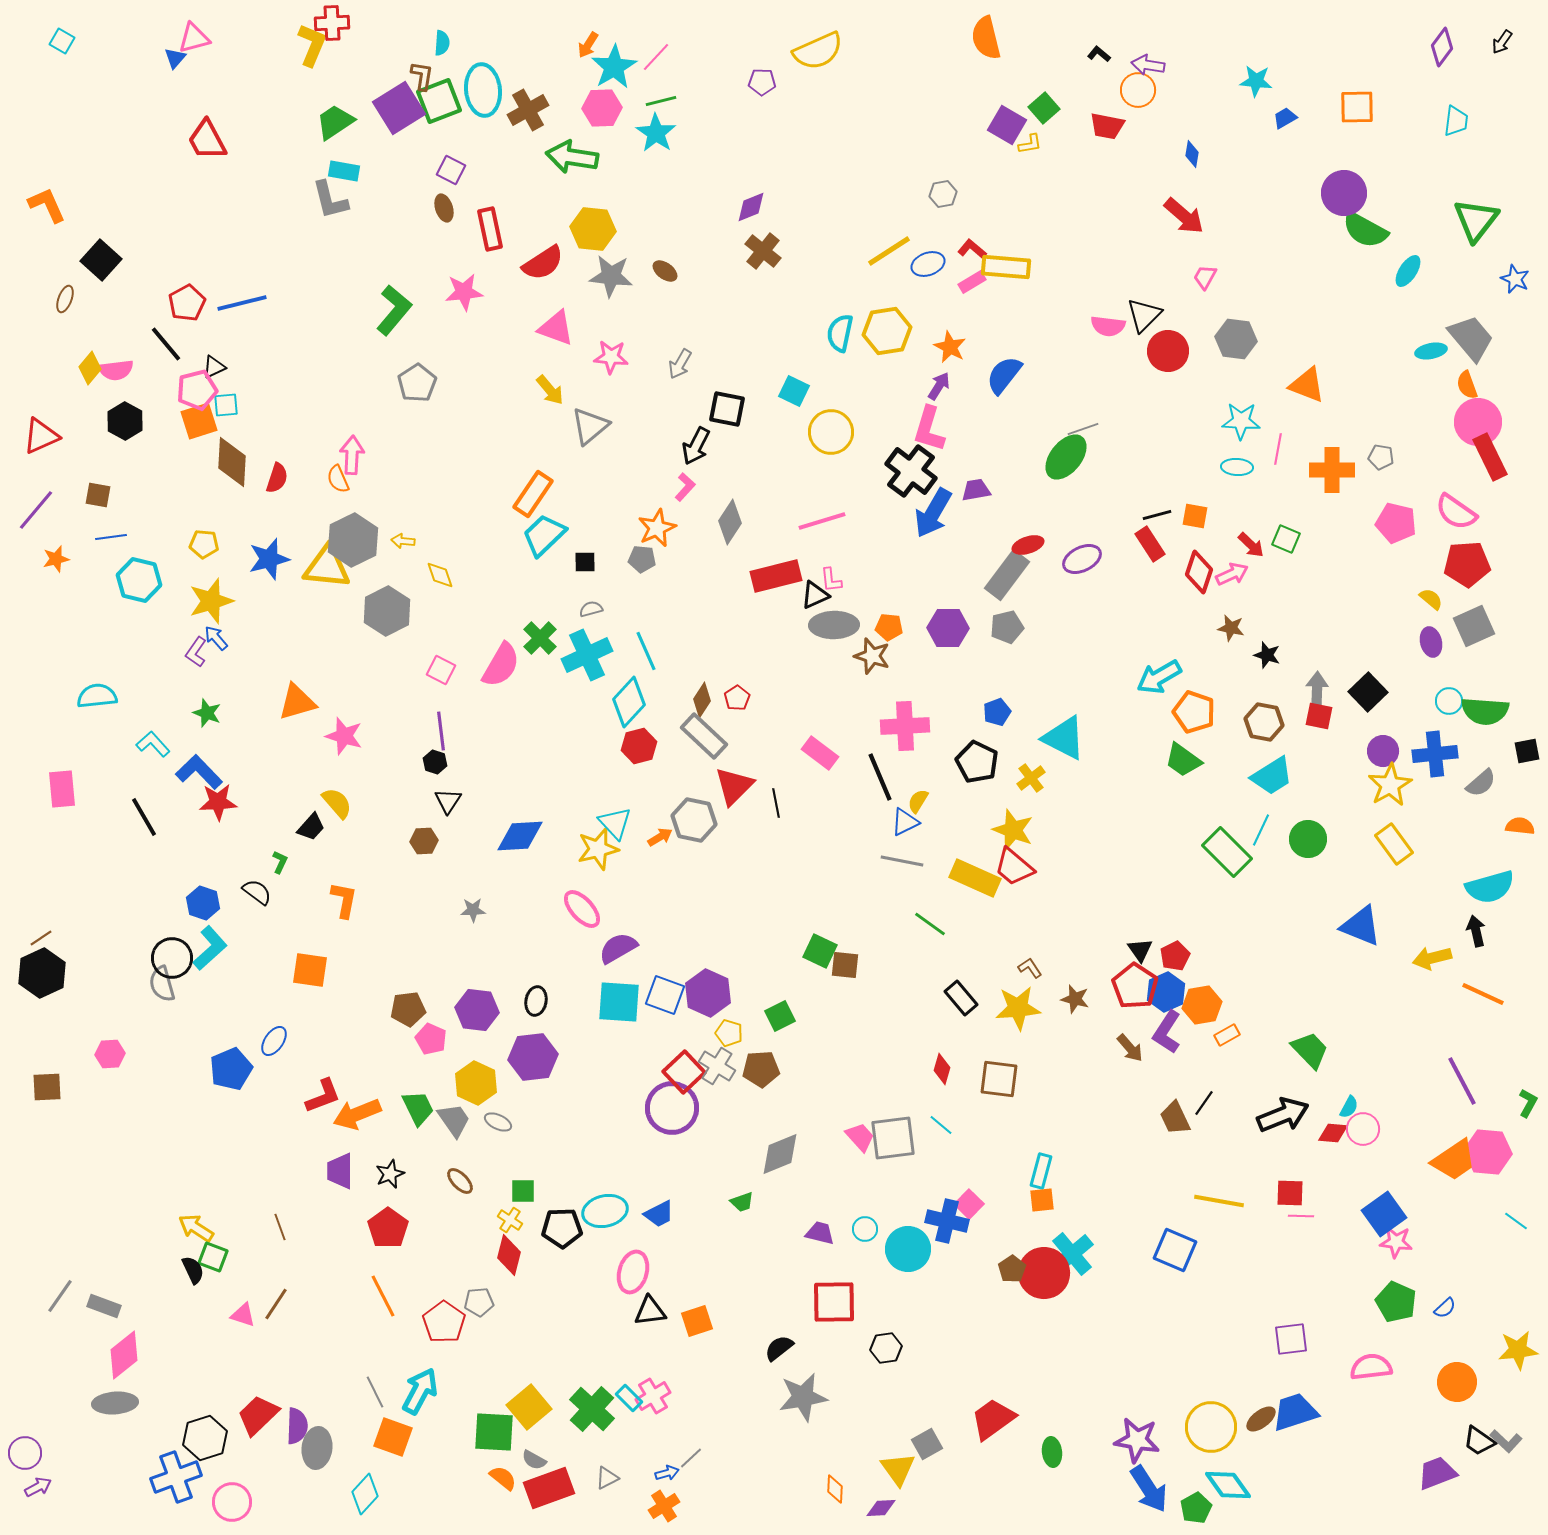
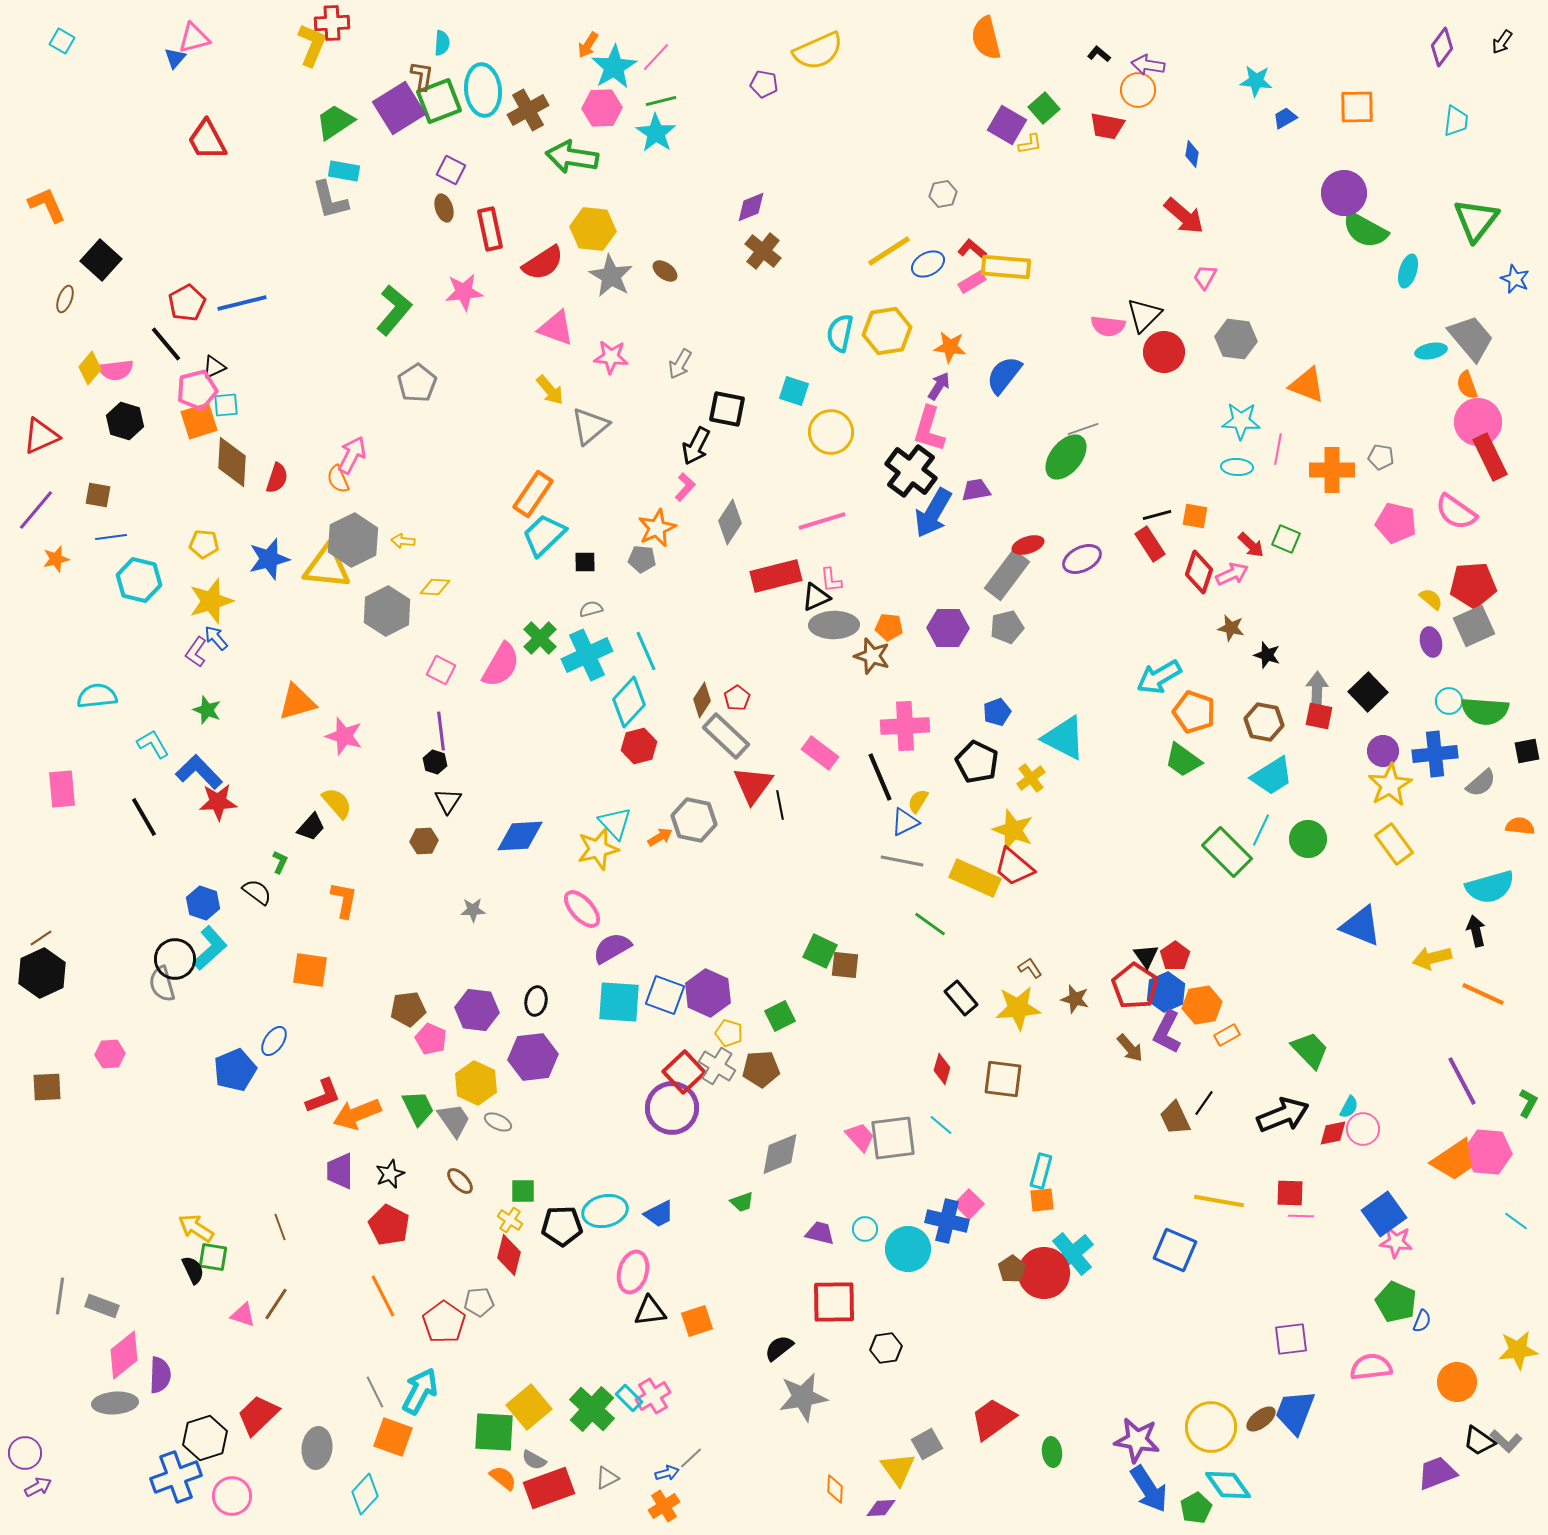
purple pentagon at (762, 82): moved 2 px right, 2 px down; rotated 8 degrees clockwise
blue ellipse at (928, 264): rotated 8 degrees counterclockwise
cyan ellipse at (1408, 271): rotated 16 degrees counterclockwise
gray star at (611, 276): rotated 24 degrees clockwise
orange star at (950, 347): rotated 20 degrees counterclockwise
red circle at (1168, 351): moved 4 px left, 1 px down
cyan square at (794, 391): rotated 8 degrees counterclockwise
black hexagon at (125, 421): rotated 12 degrees counterclockwise
pink arrow at (352, 455): rotated 24 degrees clockwise
red pentagon at (1467, 564): moved 6 px right, 21 px down
yellow diamond at (440, 575): moved 5 px left, 12 px down; rotated 68 degrees counterclockwise
black triangle at (815, 595): moved 1 px right, 2 px down
green star at (207, 713): moved 3 px up
gray rectangle at (704, 736): moved 22 px right
cyan L-shape at (153, 744): rotated 12 degrees clockwise
red triangle at (734, 786): moved 19 px right, 1 px up; rotated 9 degrees counterclockwise
black line at (776, 803): moved 4 px right, 2 px down
purple semicircle at (618, 948): moved 6 px left
black triangle at (1140, 950): moved 6 px right, 6 px down
red pentagon at (1175, 956): rotated 8 degrees counterclockwise
black circle at (172, 958): moved 3 px right, 1 px down
purple L-shape at (1167, 1032): rotated 6 degrees counterclockwise
blue pentagon at (231, 1069): moved 4 px right, 1 px down
brown square at (999, 1079): moved 4 px right
red diamond at (1333, 1133): rotated 16 degrees counterclockwise
red pentagon at (388, 1228): moved 1 px right, 3 px up; rotated 9 degrees counterclockwise
black pentagon at (562, 1228): moved 2 px up
green square at (213, 1257): rotated 12 degrees counterclockwise
gray line at (60, 1296): rotated 27 degrees counterclockwise
gray rectangle at (104, 1306): moved 2 px left
blue semicircle at (1445, 1308): moved 23 px left, 13 px down; rotated 25 degrees counterclockwise
blue trapezoid at (1295, 1412): rotated 51 degrees counterclockwise
purple semicircle at (297, 1426): moved 137 px left, 51 px up
pink circle at (232, 1502): moved 6 px up
